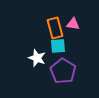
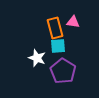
pink triangle: moved 2 px up
